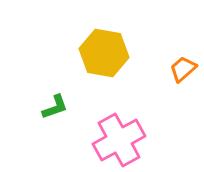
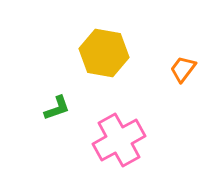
orange trapezoid: rotated 12 degrees counterclockwise
green L-shape: moved 2 px right, 1 px down
